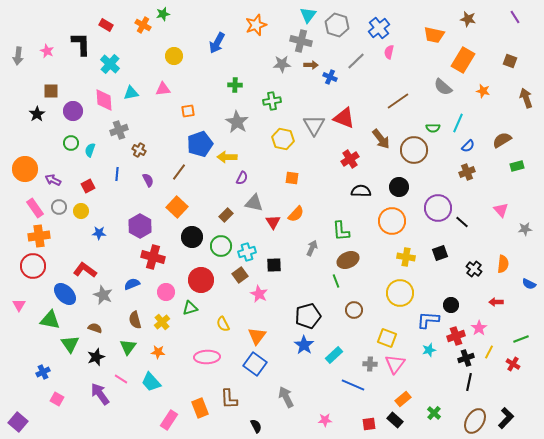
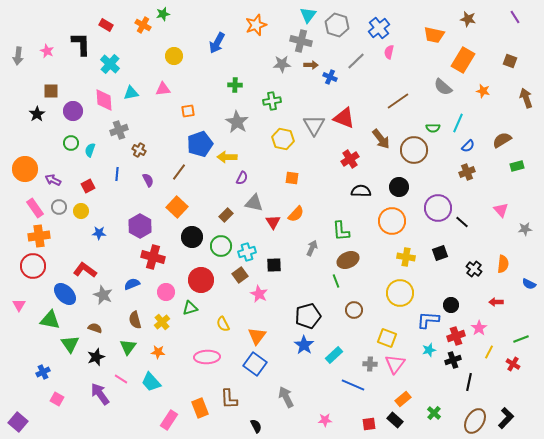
black cross at (466, 358): moved 13 px left, 2 px down
